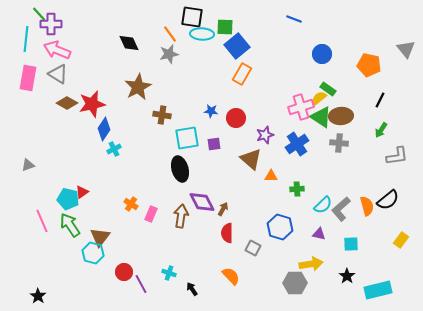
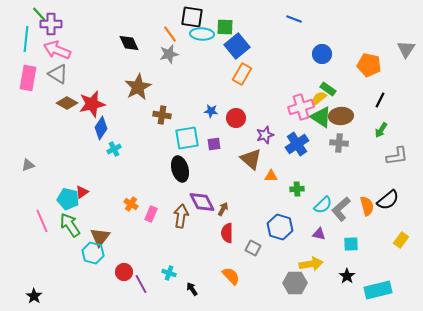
gray triangle at (406, 49): rotated 12 degrees clockwise
blue diamond at (104, 129): moved 3 px left, 1 px up
black star at (38, 296): moved 4 px left
